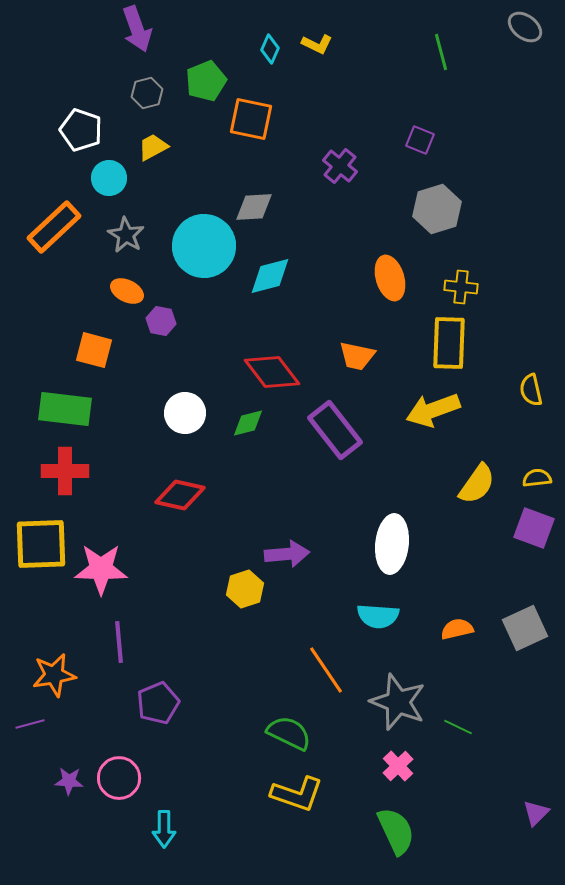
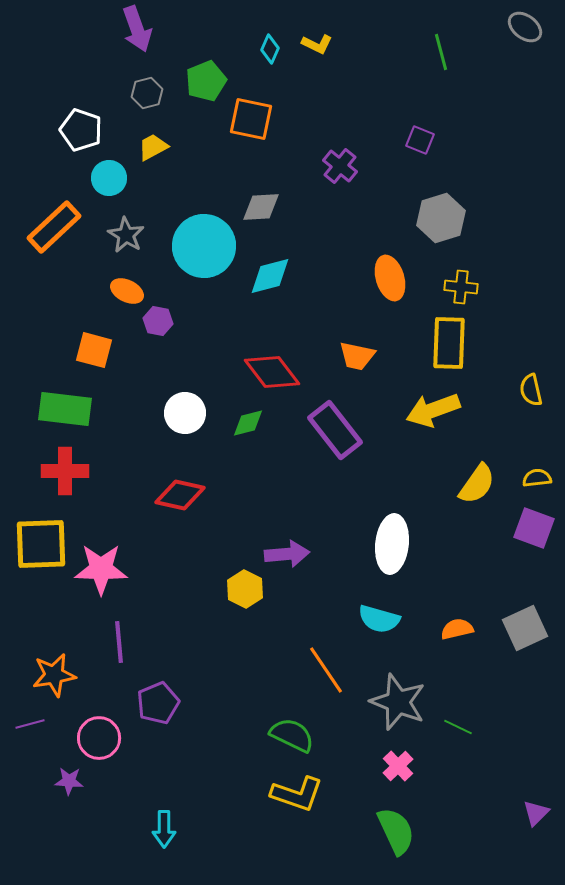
gray diamond at (254, 207): moved 7 px right
gray hexagon at (437, 209): moved 4 px right, 9 px down
purple hexagon at (161, 321): moved 3 px left
yellow hexagon at (245, 589): rotated 15 degrees counterclockwise
cyan semicircle at (378, 616): moved 1 px right, 3 px down; rotated 12 degrees clockwise
green semicircle at (289, 733): moved 3 px right, 2 px down
pink circle at (119, 778): moved 20 px left, 40 px up
